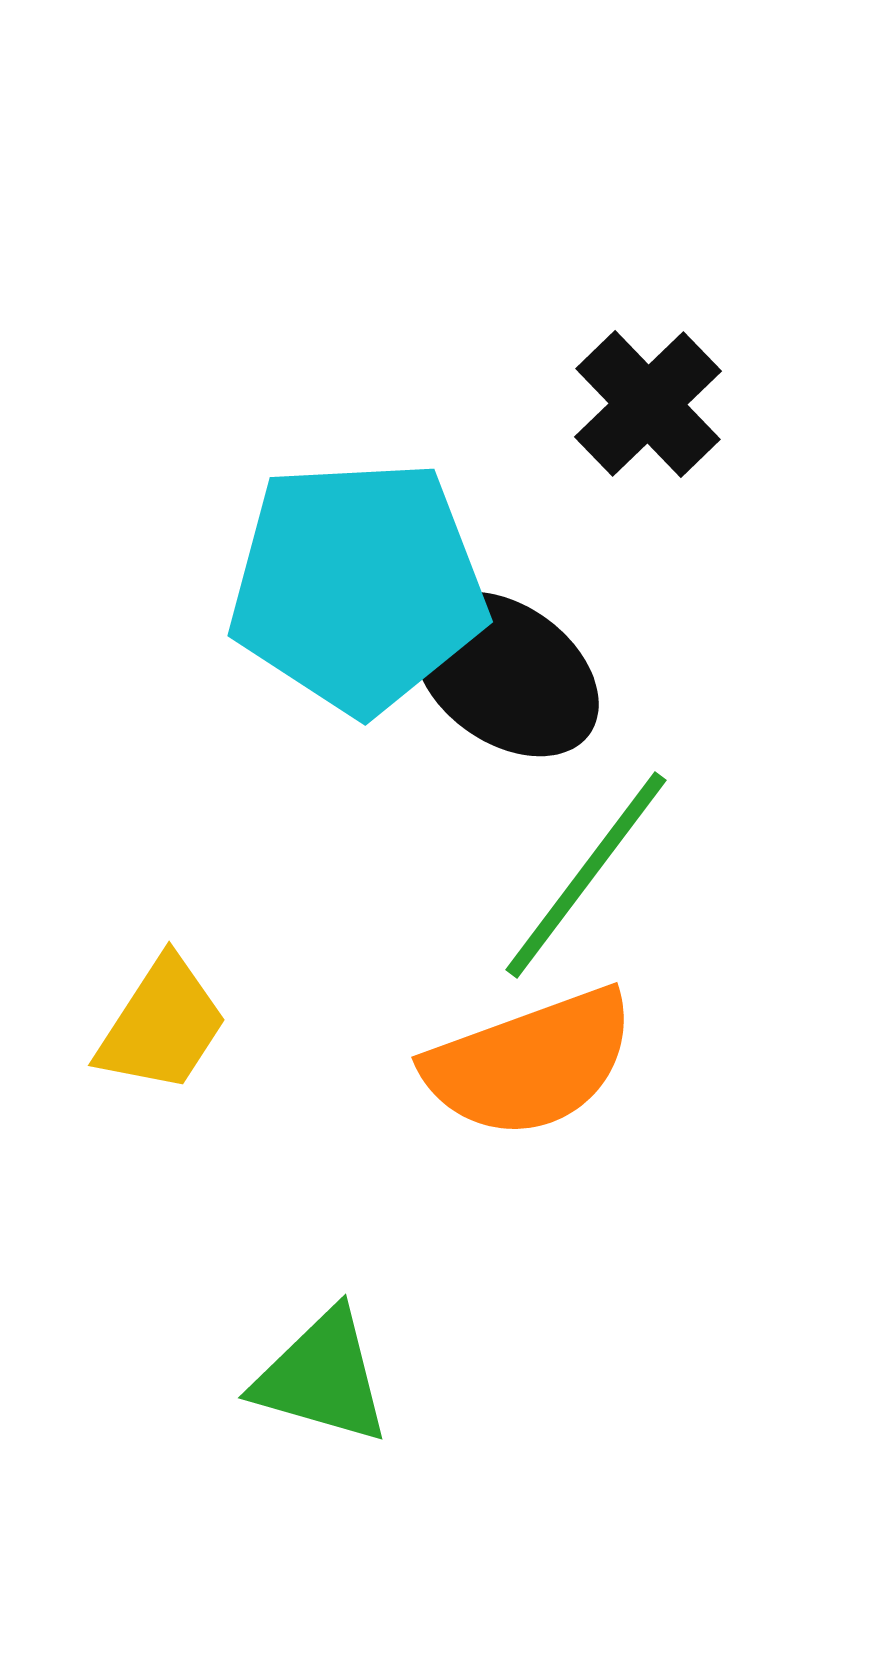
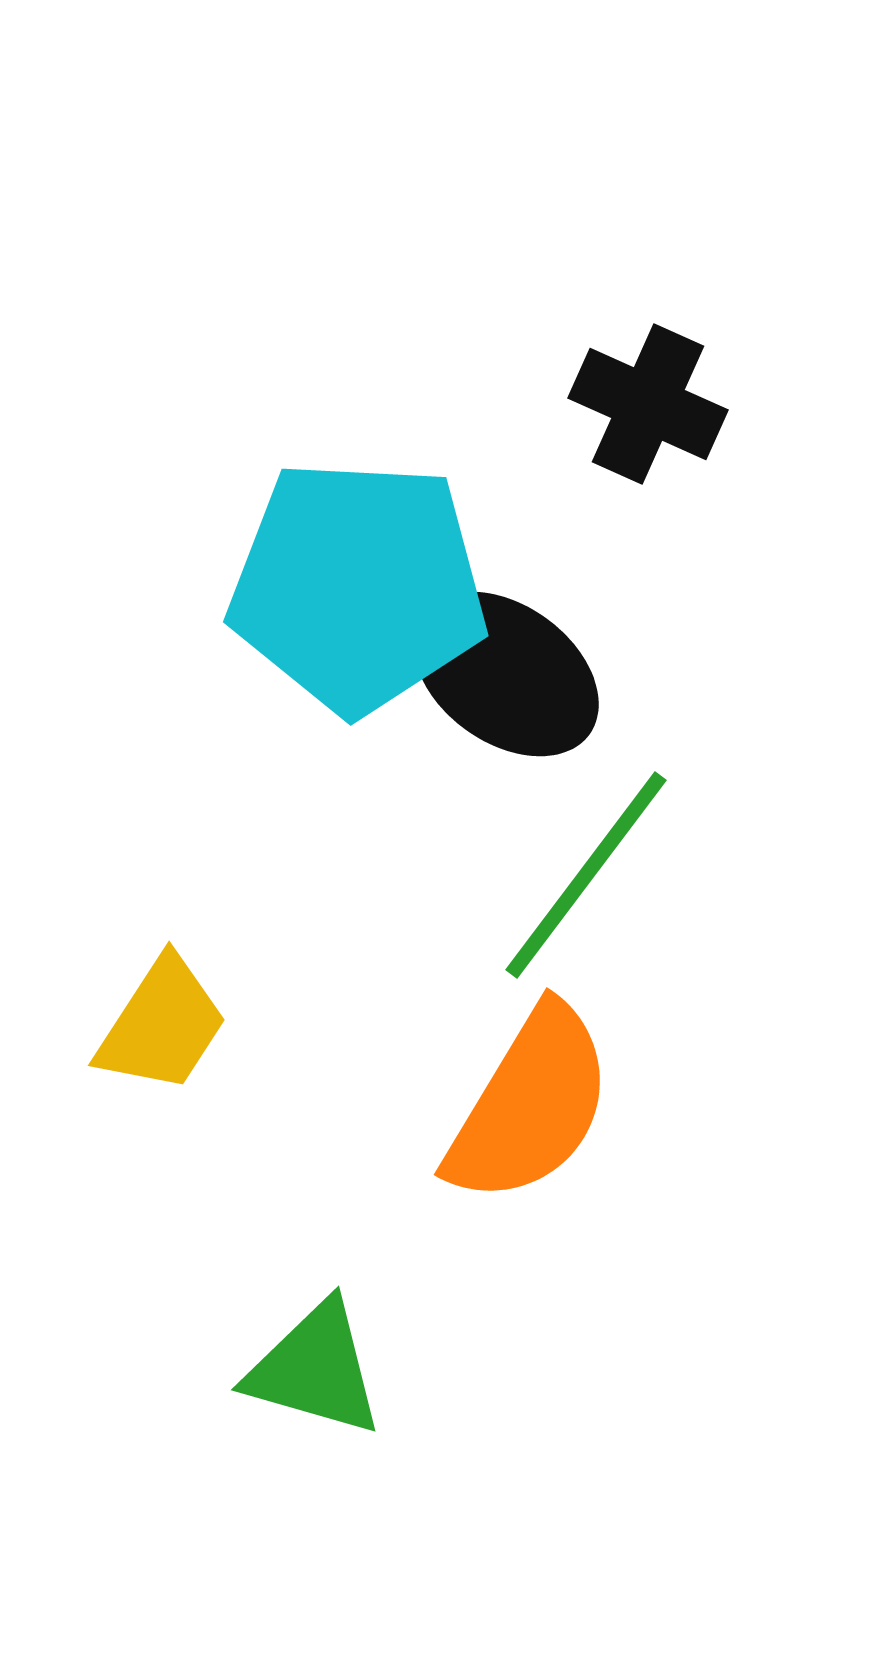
black cross: rotated 22 degrees counterclockwise
cyan pentagon: rotated 6 degrees clockwise
orange semicircle: moved 42 px down; rotated 39 degrees counterclockwise
green triangle: moved 7 px left, 8 px up
